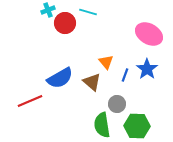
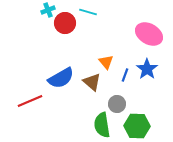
blue semicircle: moved 1 px right
